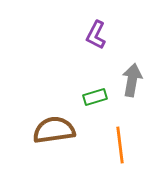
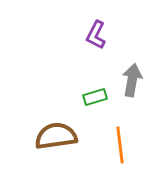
brown semicircle: moved 2 px right, 6 px down
